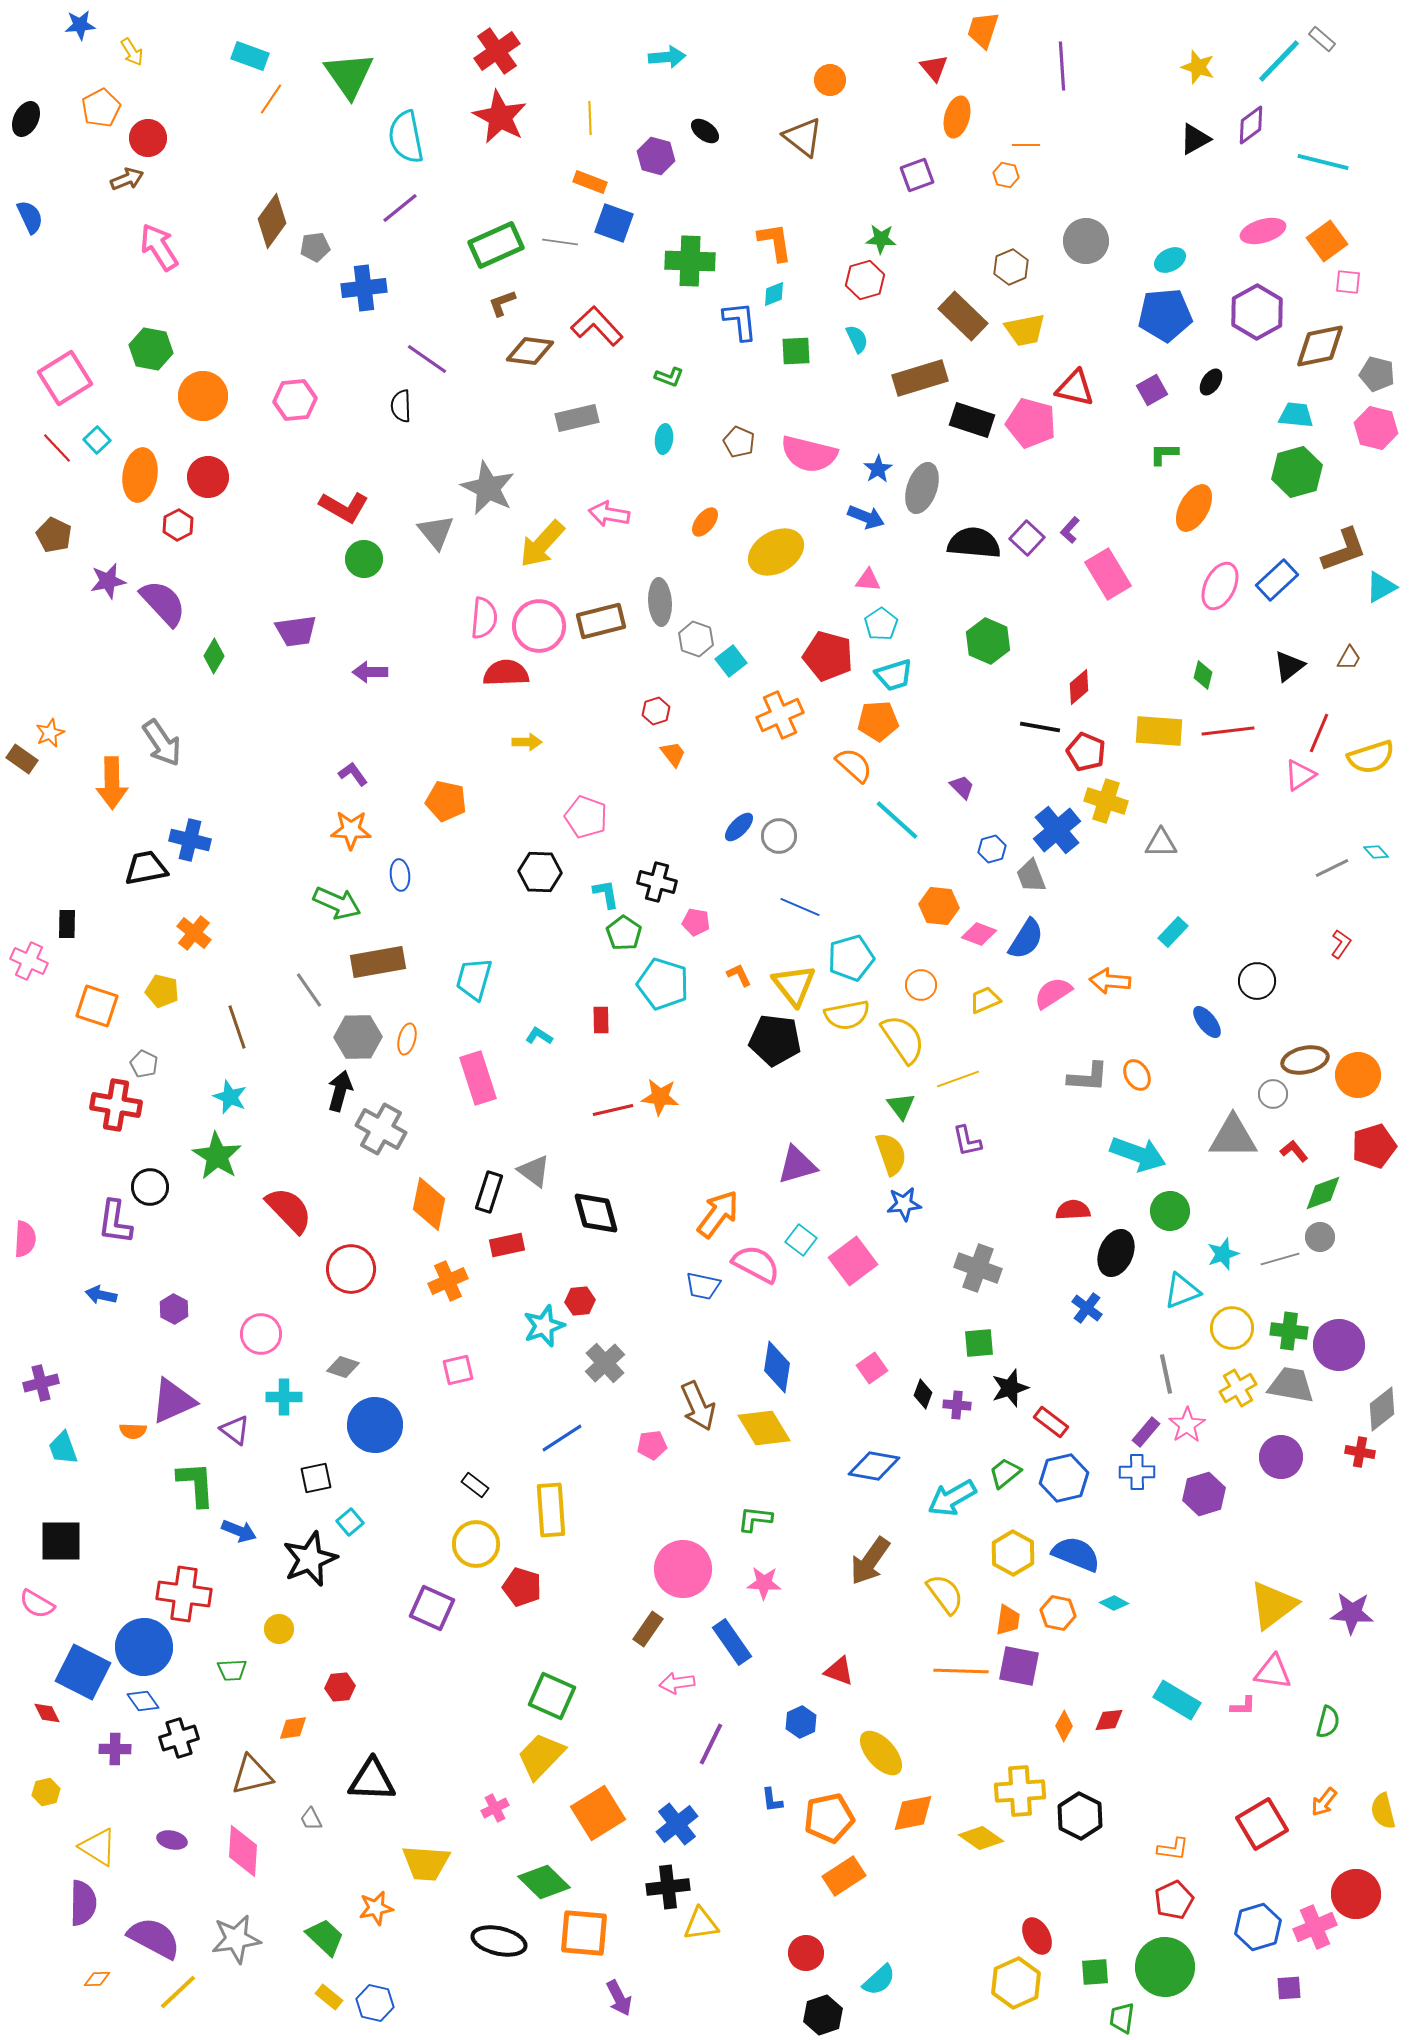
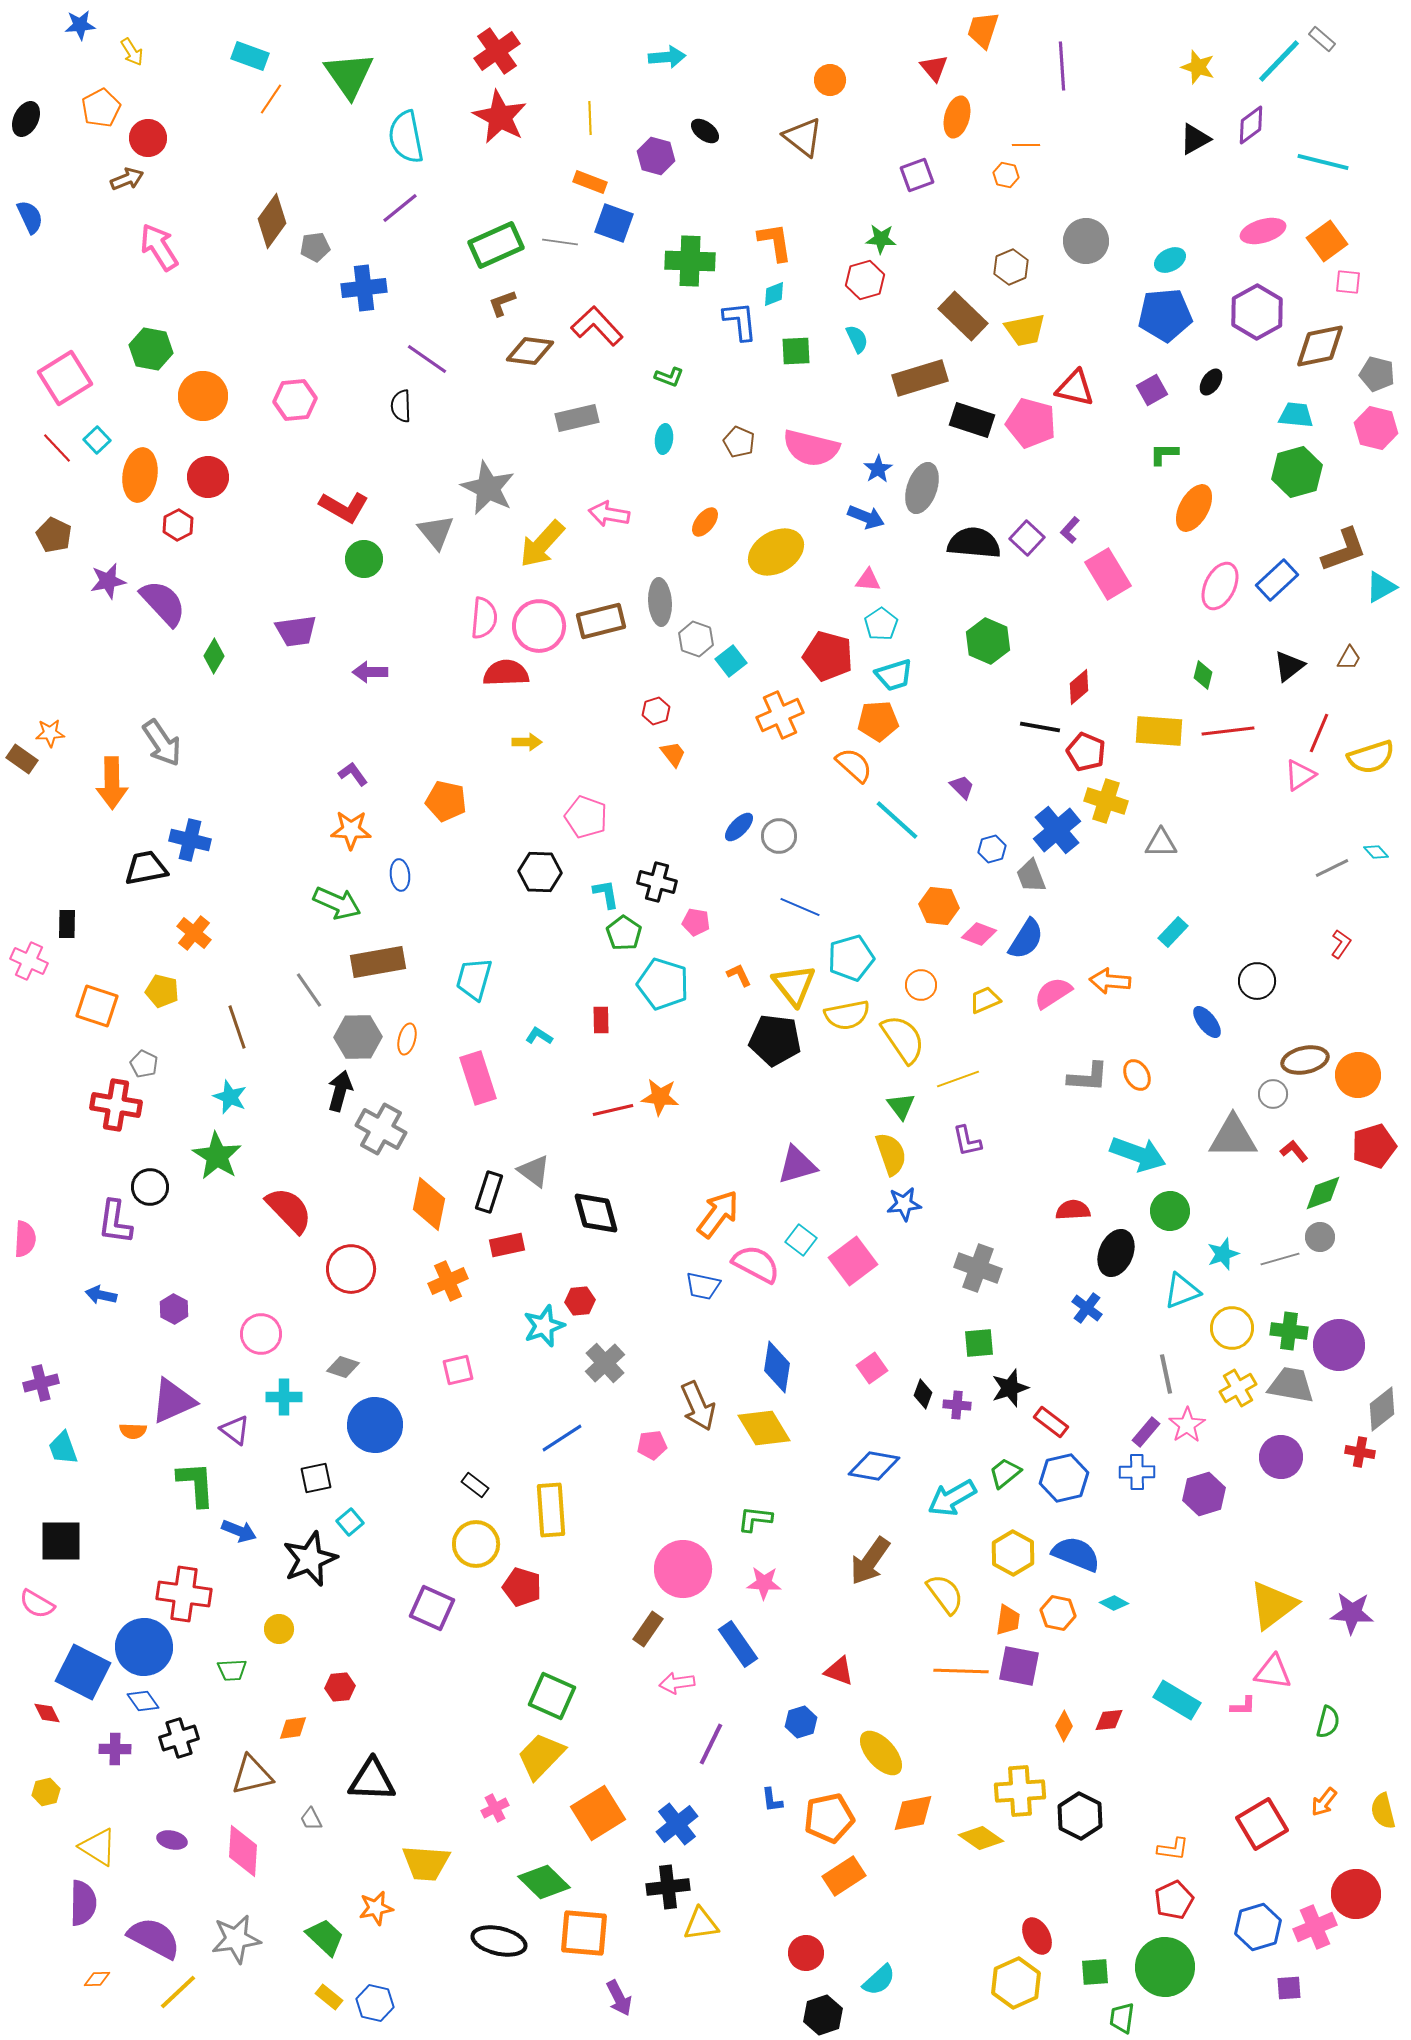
pink semicircle at (809, 454): moved 2 px right, 6 px up
orange star at (50, 733): rotated 20 degrees clockwise
blue rectangle at (732, 1642): moved 6 px right, 2 px down
blue hexagon at (801, 1722): rotated 8 degrees clockwise
